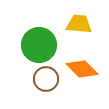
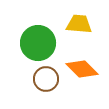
green circle: moved 1 px left, 2 px up
